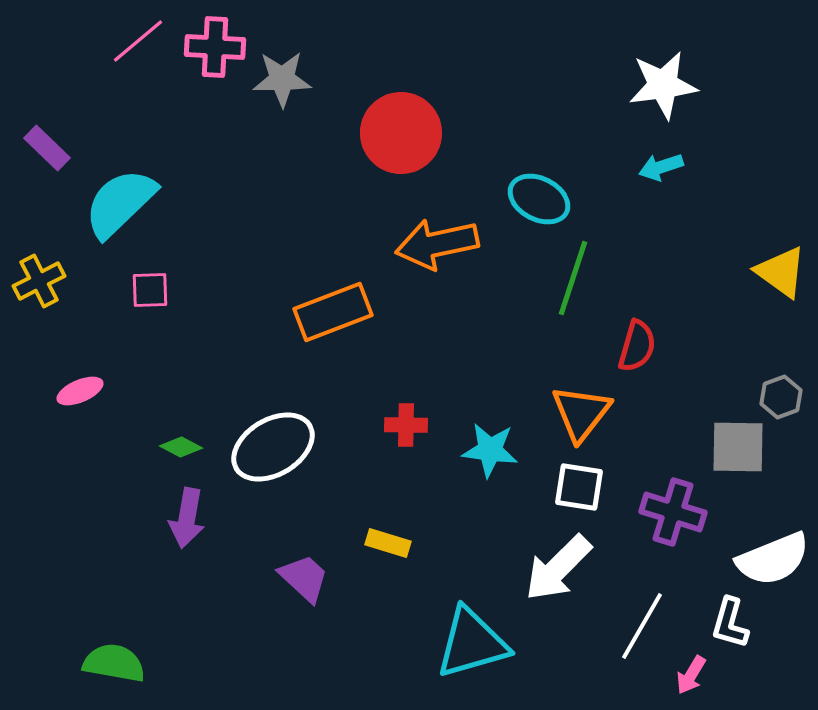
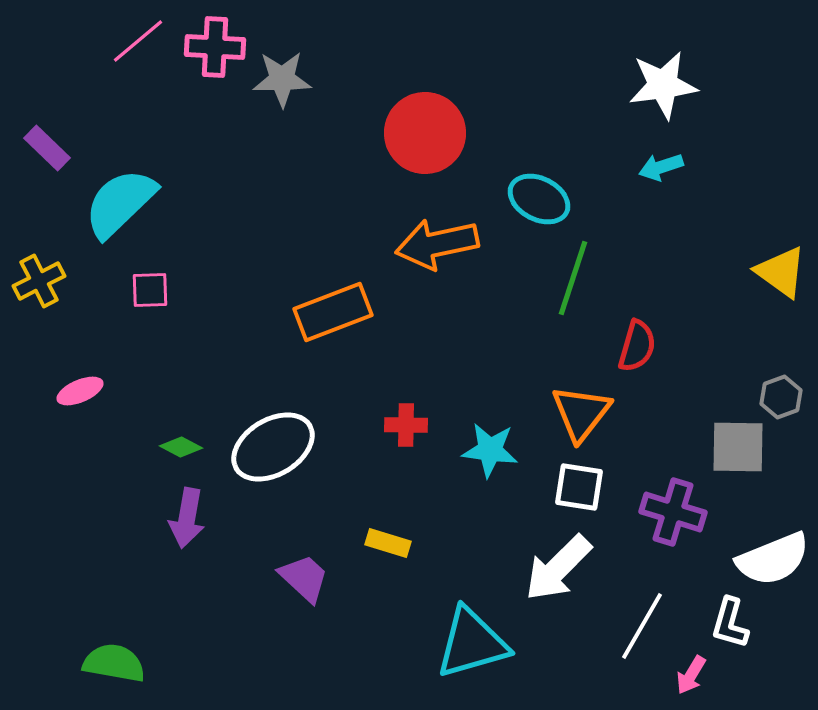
red circle: moved 24 px right
